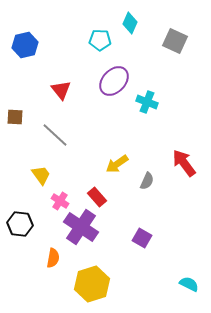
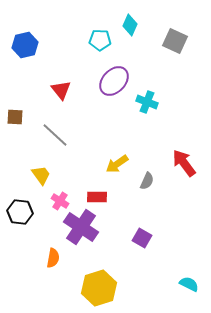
cyan diamond: moved 2 px down
red rectangle: rotated 48 degrees counterclockwise
black hexagon: moved 12 px up
yellow hexagon: moved 7 px right, 4 px down
